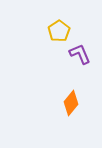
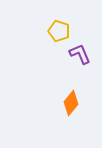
yellow pentagon: rotated 20 degrees counterclockwise
